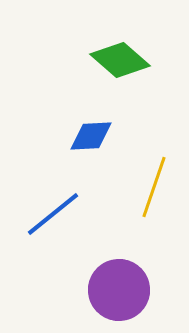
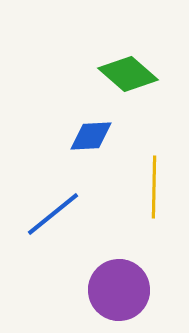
green diamond: moved 8 px right, 14 px down
yellow line: rotated 18 degrees counterclockwise
